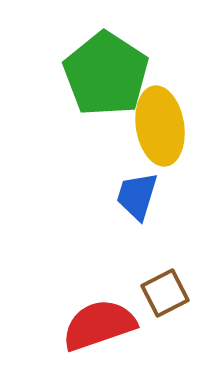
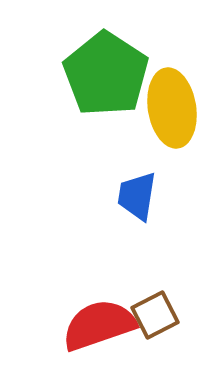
yellow ellipse: moved 12 px right, 18 px up
blue trapezoid: rotated 8 degrees counterclockwise
brown square: moved 10 px left, 22 px down
